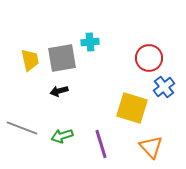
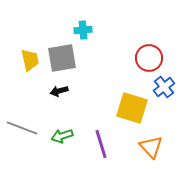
cyan cross: moved 7 px left, 12 px up
